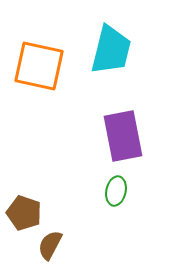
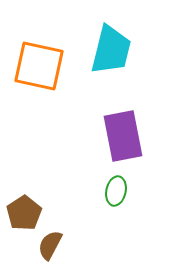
brown pentagon: rotated 20 degrees clockwise
